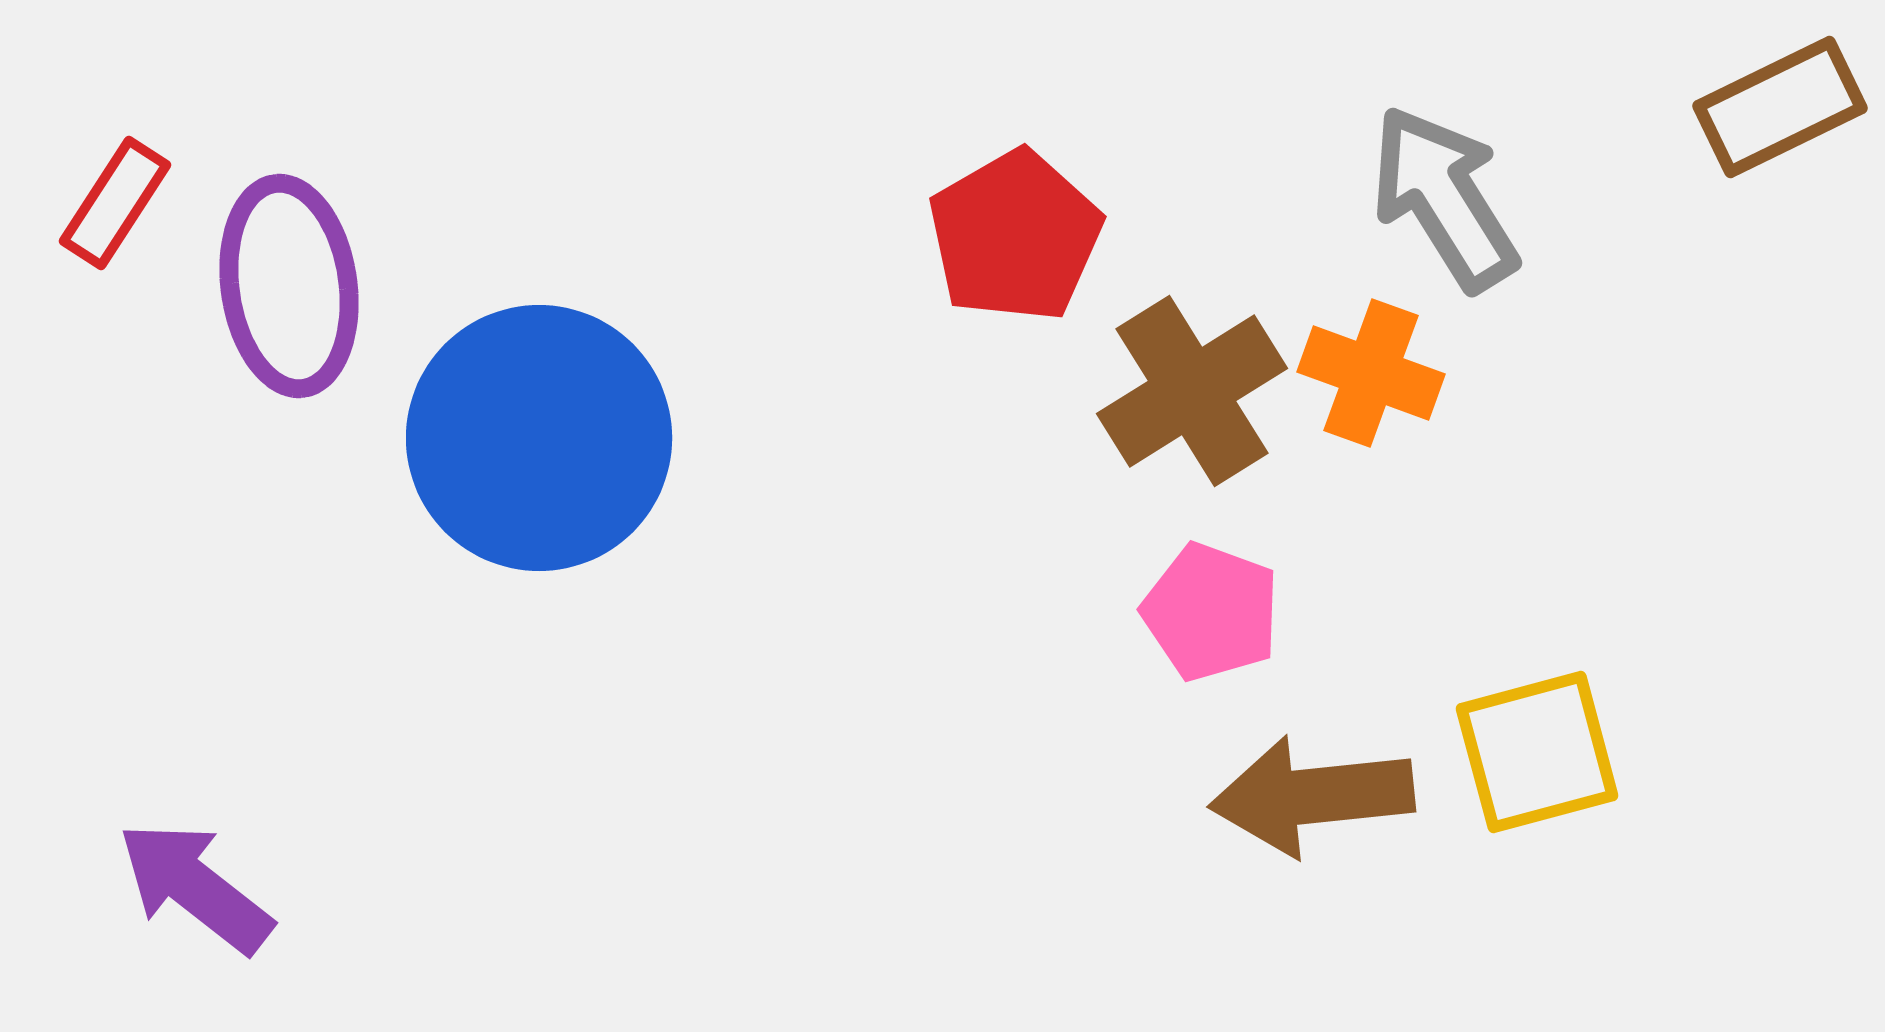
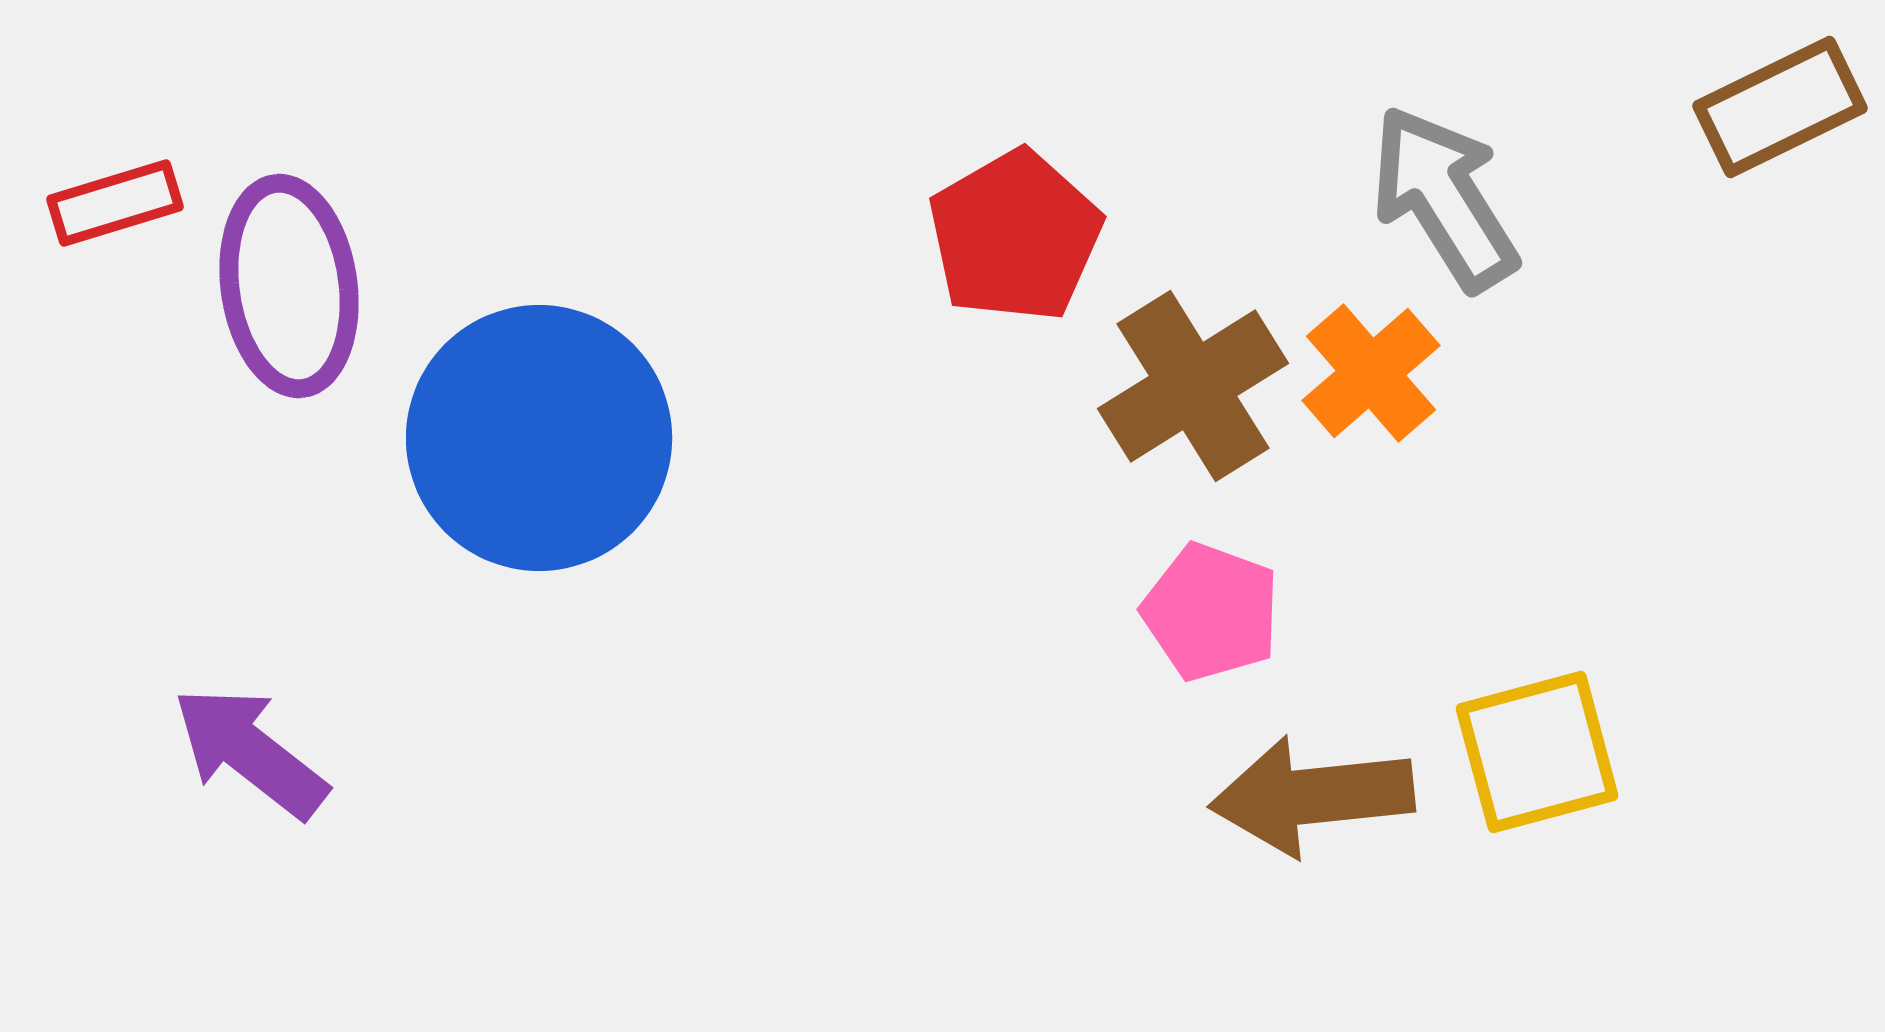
red rectangle: rotated 40 degrees clockwise
orange cross: rotated 29 degrees clockwise
brown cross: moved 1 px right, 5 px up
purple arrow: moved 55 px right, 135 px up
